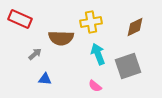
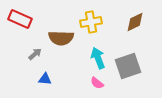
brown diamond: moved 5 px up
cyan arrow: moved 4 px down
pink semicircle: moved 2 px right, 3 px up
